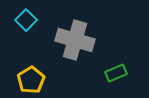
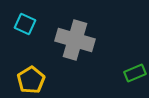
cyan square: moved 1 px left, 4 px down; rotated 20 degrees counterclockwise
green rectangle: moved 19 px right
